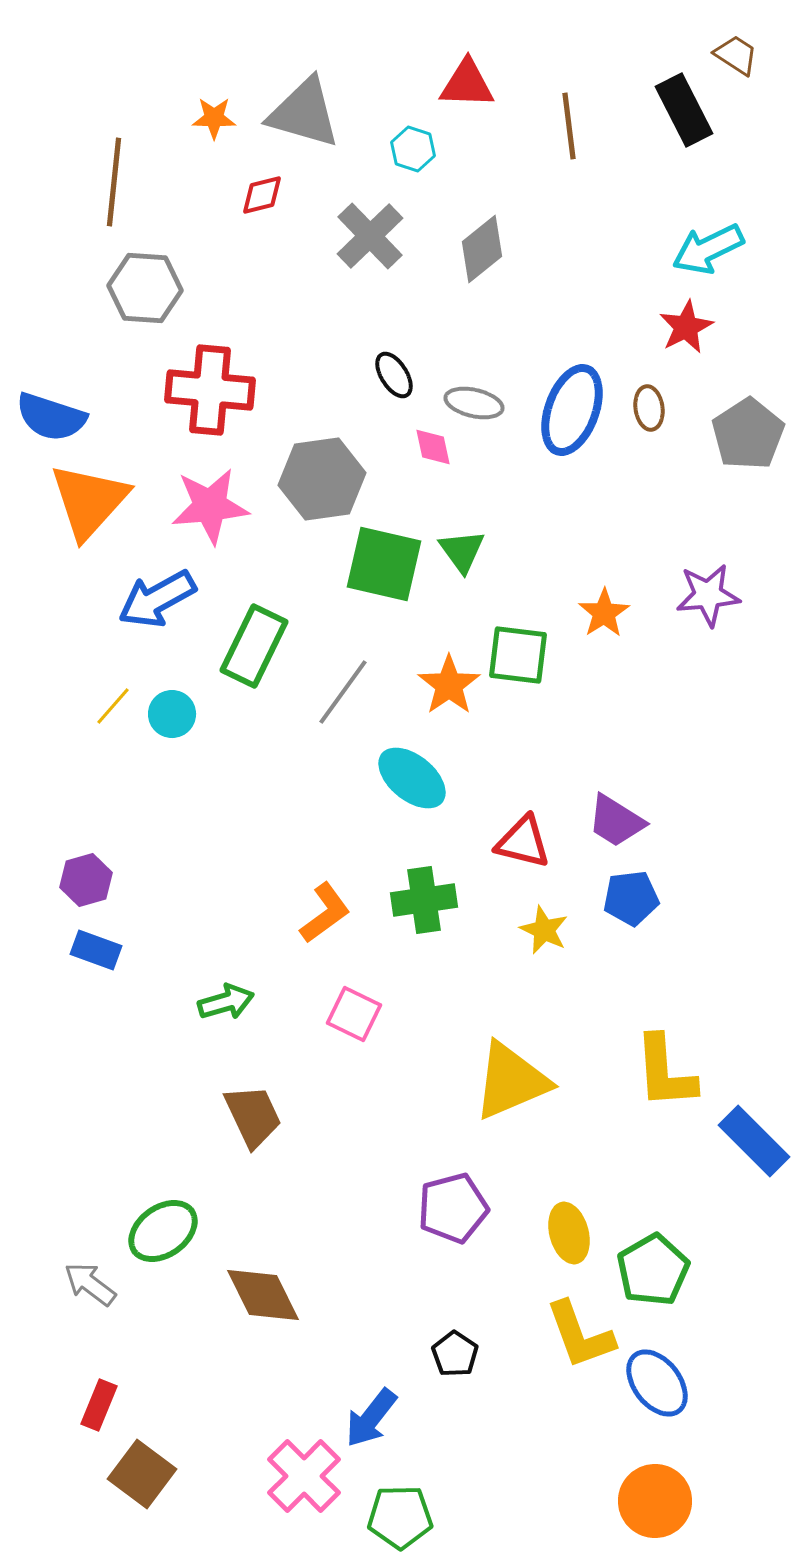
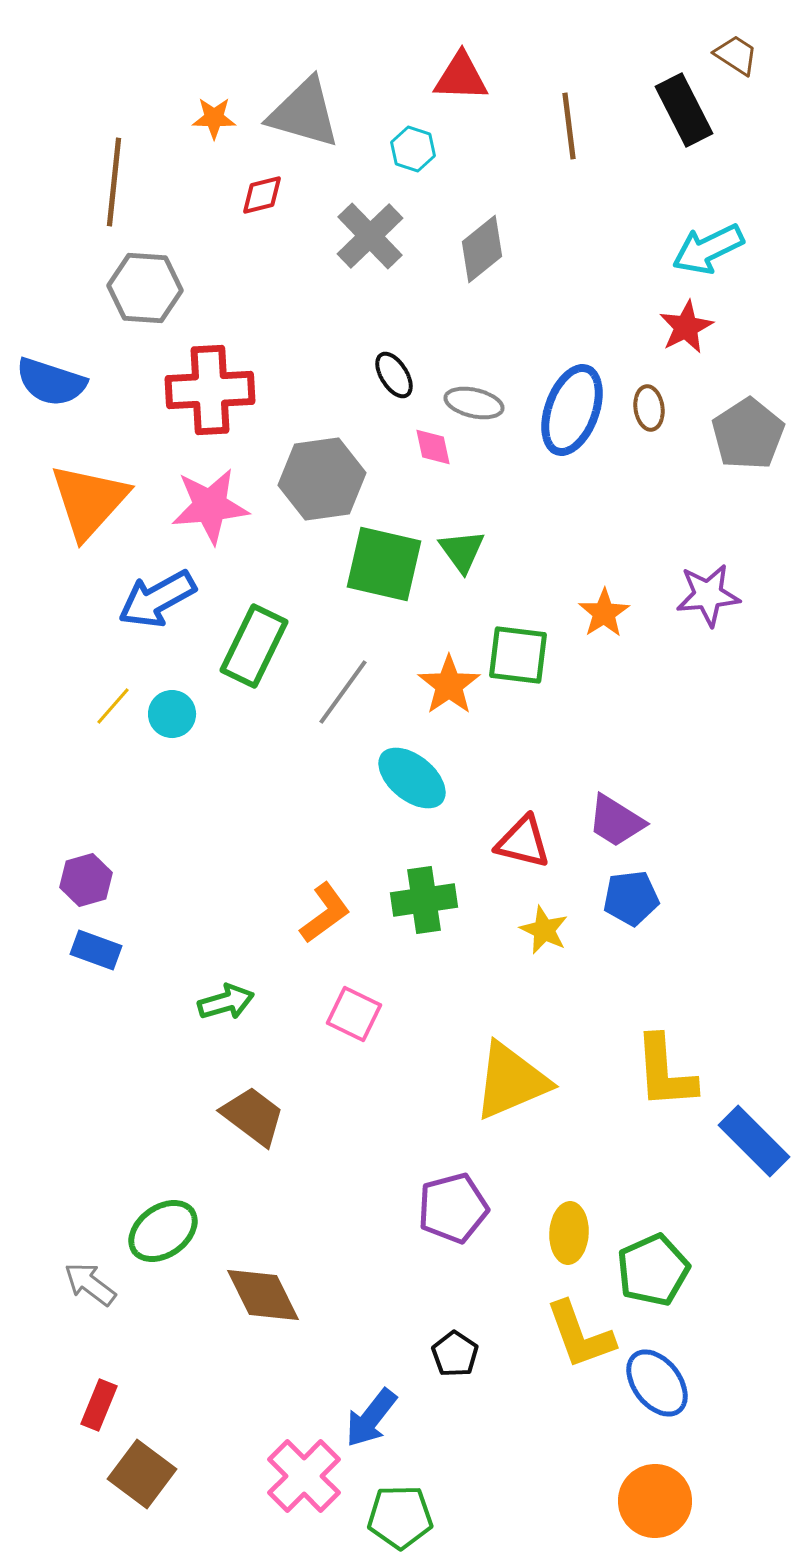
red triangle at (467, 84): moved 6 px left, 7 px up
red cross at (210, 390): rotated 8 degrees counterclockwise
blue semicircle at (51, 417): moved 35 px up
brown trapezoid at (253, 1116): rotated 28 degrees counterclockwise
yellow ellipse at (569, 1233): rotated 18 degrees clockwise
green pentagon at (653, 1270): rotated 6 degrees clockwise
